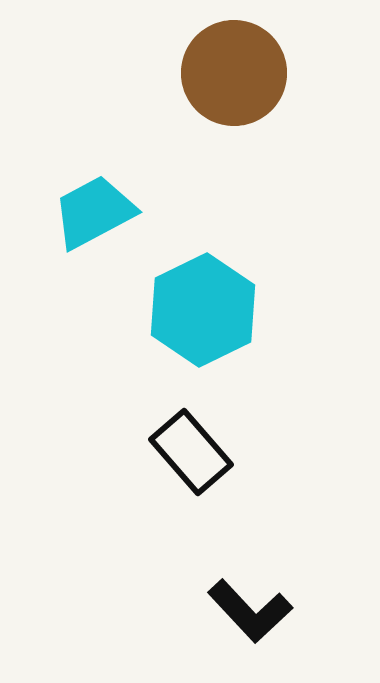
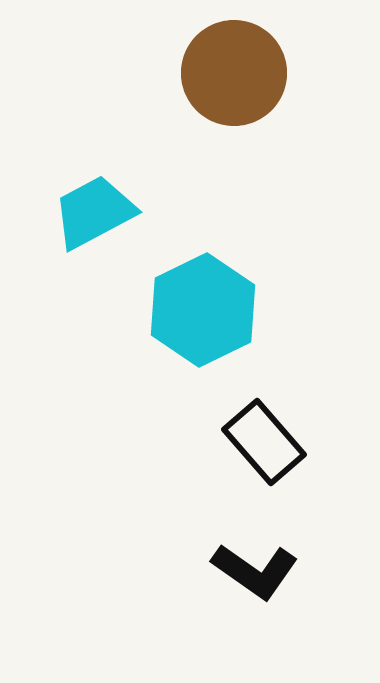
black rectangle: moved 73 px right, 10 px up
black L-shape: moved 5 px right, 40 px up; rotated 12 degrees counterclockwise
